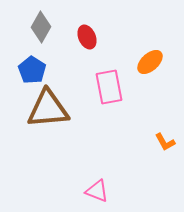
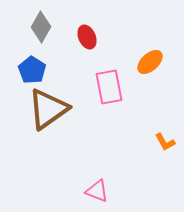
brown triangle: rotated 30 degrees counterclockwise
